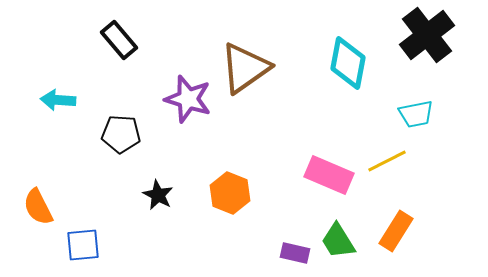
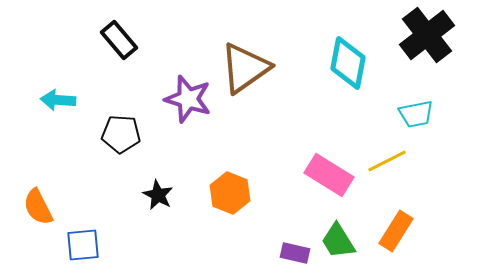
pink rectangle: rotated 9 degrees clockwise
